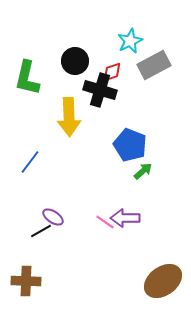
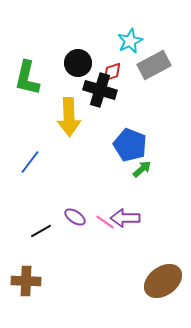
black circle: moved 3 px right, 2 px down
green arrow: moved 1 px left, 2 px up
purple ellipse: moved 22 px right
